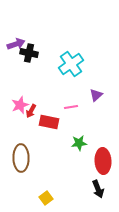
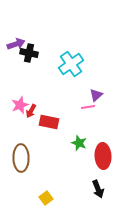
pink line: moved 17 px right
green star: rotated 28 degrees clockwise
red ellipse: moved 5 px up
